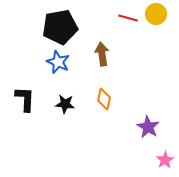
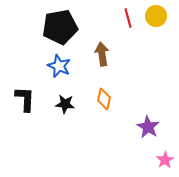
yellow circle: moved 2 px down
red line: rotated 60 degrees clockwise
blue star: moved 1 px right, 4 px down
